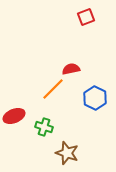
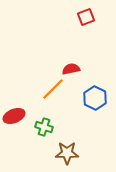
brown star: rotated 20 degrees counterclockwise
